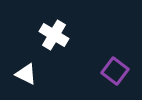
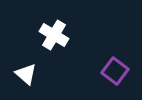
white triangle: rotated 15 degrees clockwise
